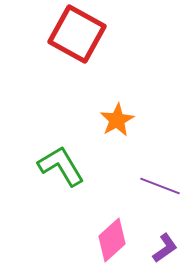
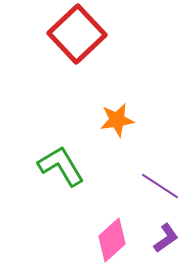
red square: rotated 18 degrees clockwise
orange star: rotated 20 degrees clockwise
purple line: rotated 12 degrees clockwise
purple L-shape: moved 1 px right, 10 px up
